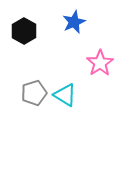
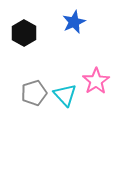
black hexagon: moved 2 px down
pink star: moved 4 px left, 18 px down
cyan triangle: rotated 15 degrees clockwise
